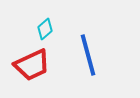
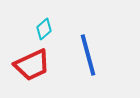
cyan diamond: moved 1 px left
